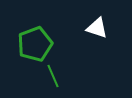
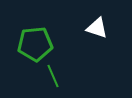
green pentagon: rotated 16 degrees clockwise
